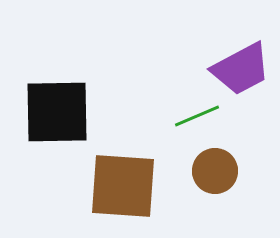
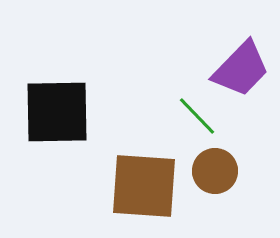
purple trapezoid: rotated 18 degrees counterclockwise
green line: rotated 69 degrees clockwise
brown square: moved 21 px right
